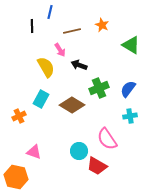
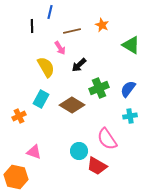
pink arrow: moved 2 px up
black arrow: rotated 63 degrees counterclockwise
